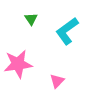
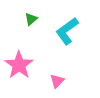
green triangle: rotated 24 degrees clockwise
pink star: moved 1 px right, 1 px down; rotated 28 degrees counterclockwise
